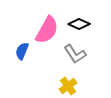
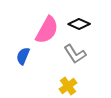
blue semicircle: moved 1 px right, 5 px down
